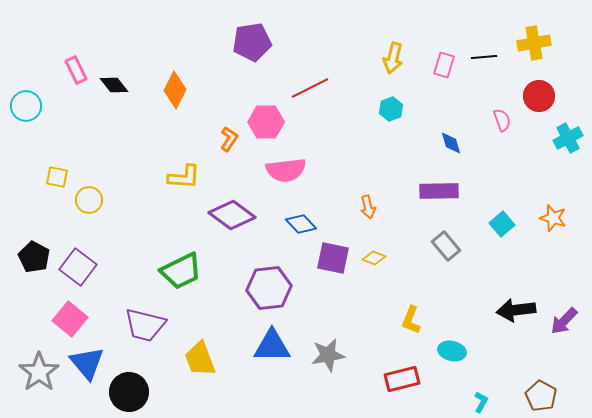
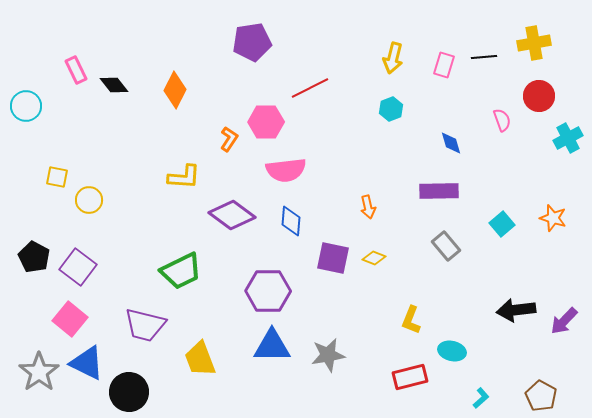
blue diamond at (301, 224): moved 10 px left, 3 px up; rotated 48 degrees clockwise
purple hexagon at (269, 288): moved 1 px left, 3 px down; rotated 6 degrees clockwise
blue triangle at (87, 363): rotated 24 degrees counterclockwise
red rectangle at (402, 379): moved 8 px right, 2 px up
cyan L-shape at (481, 402): moved 4 px up; rotated 20 degrees clockwise
